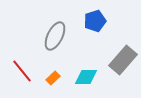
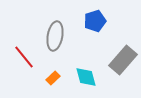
gray ellipse: rotated 16 degrees counterclockwise
red line: moved 2 px right, 14 px up
cyan diamond: rotated 75 degrees clockwise
